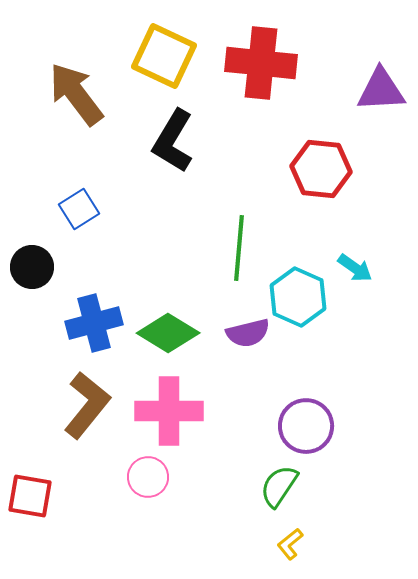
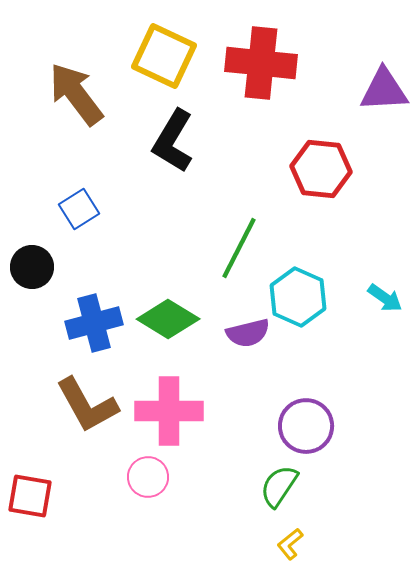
purple triangle: moved 3 px right
green line: rotated 22 degrees clockwise
cyan arrow: moved 30 px right, 30 px down
green diamond: moved 14 px up
brown L-shape: rotated 112 degrees clockwise
